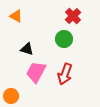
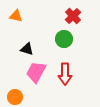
orange triangle: rotated 16 degrees counterclockwise
red arrow: rotated 20 degrees counterclockwise
orange circle: moved 4 px right, 1 px down
